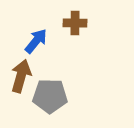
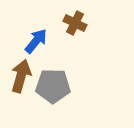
brown cross: rotated 25 degrees clockwise
gray pentagon: moved 3 px right, 10 px up
